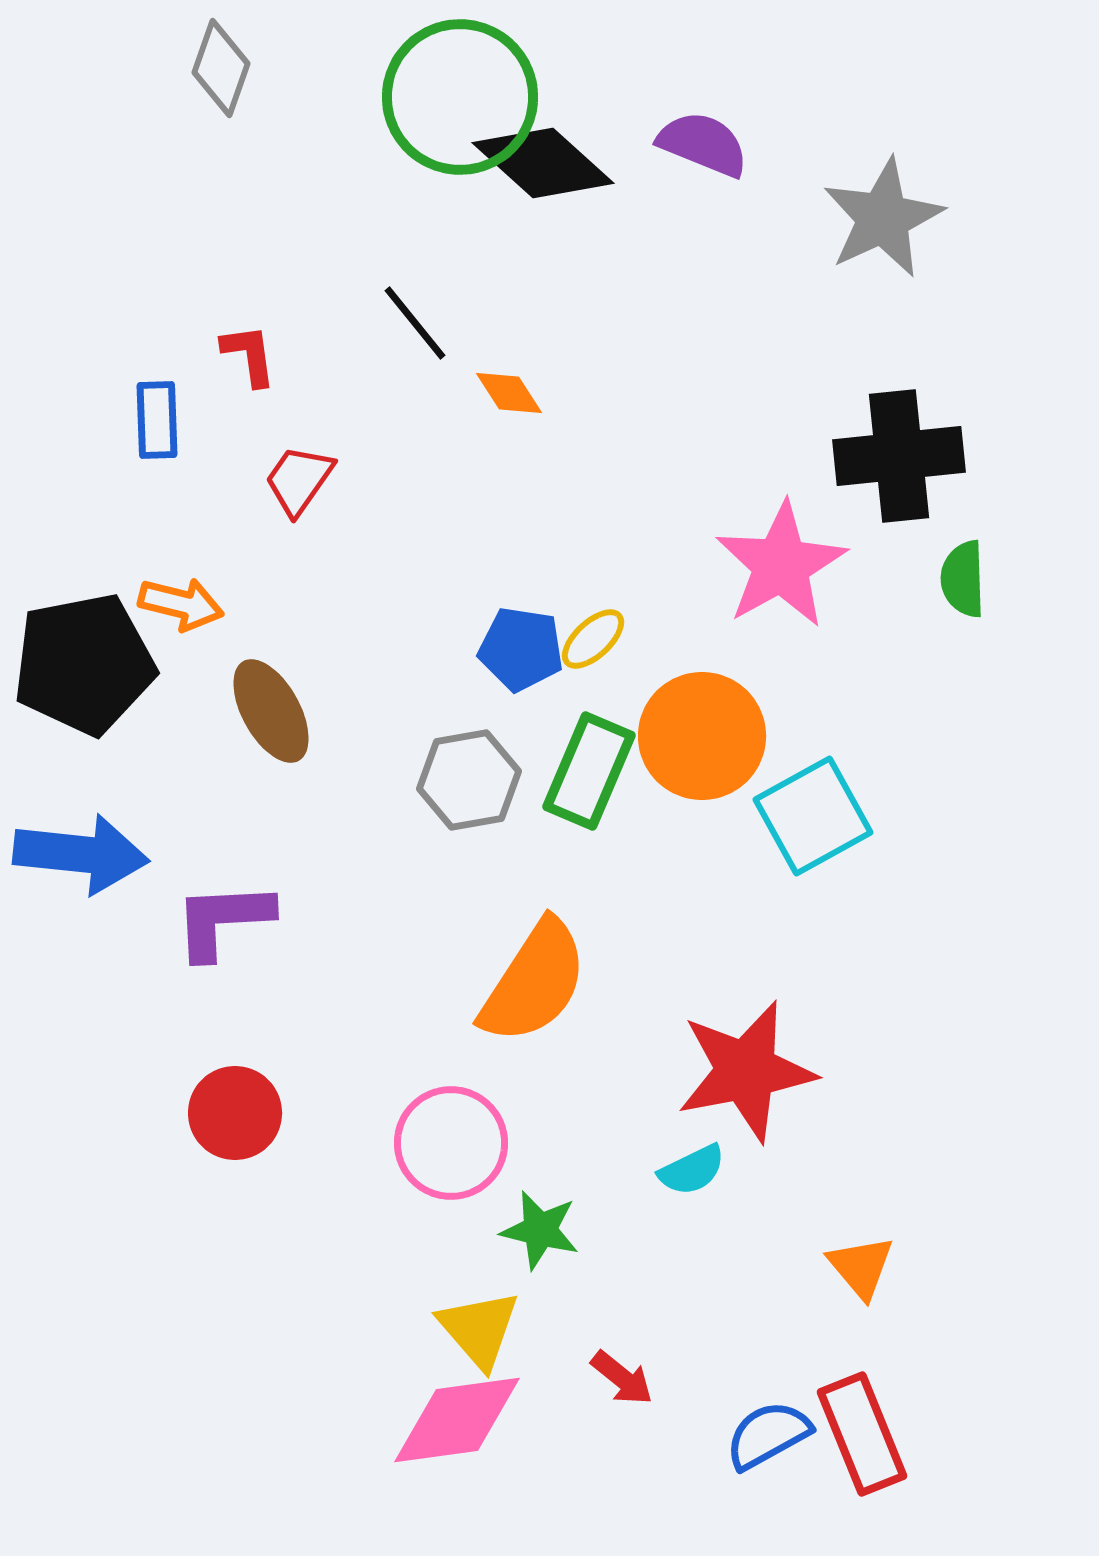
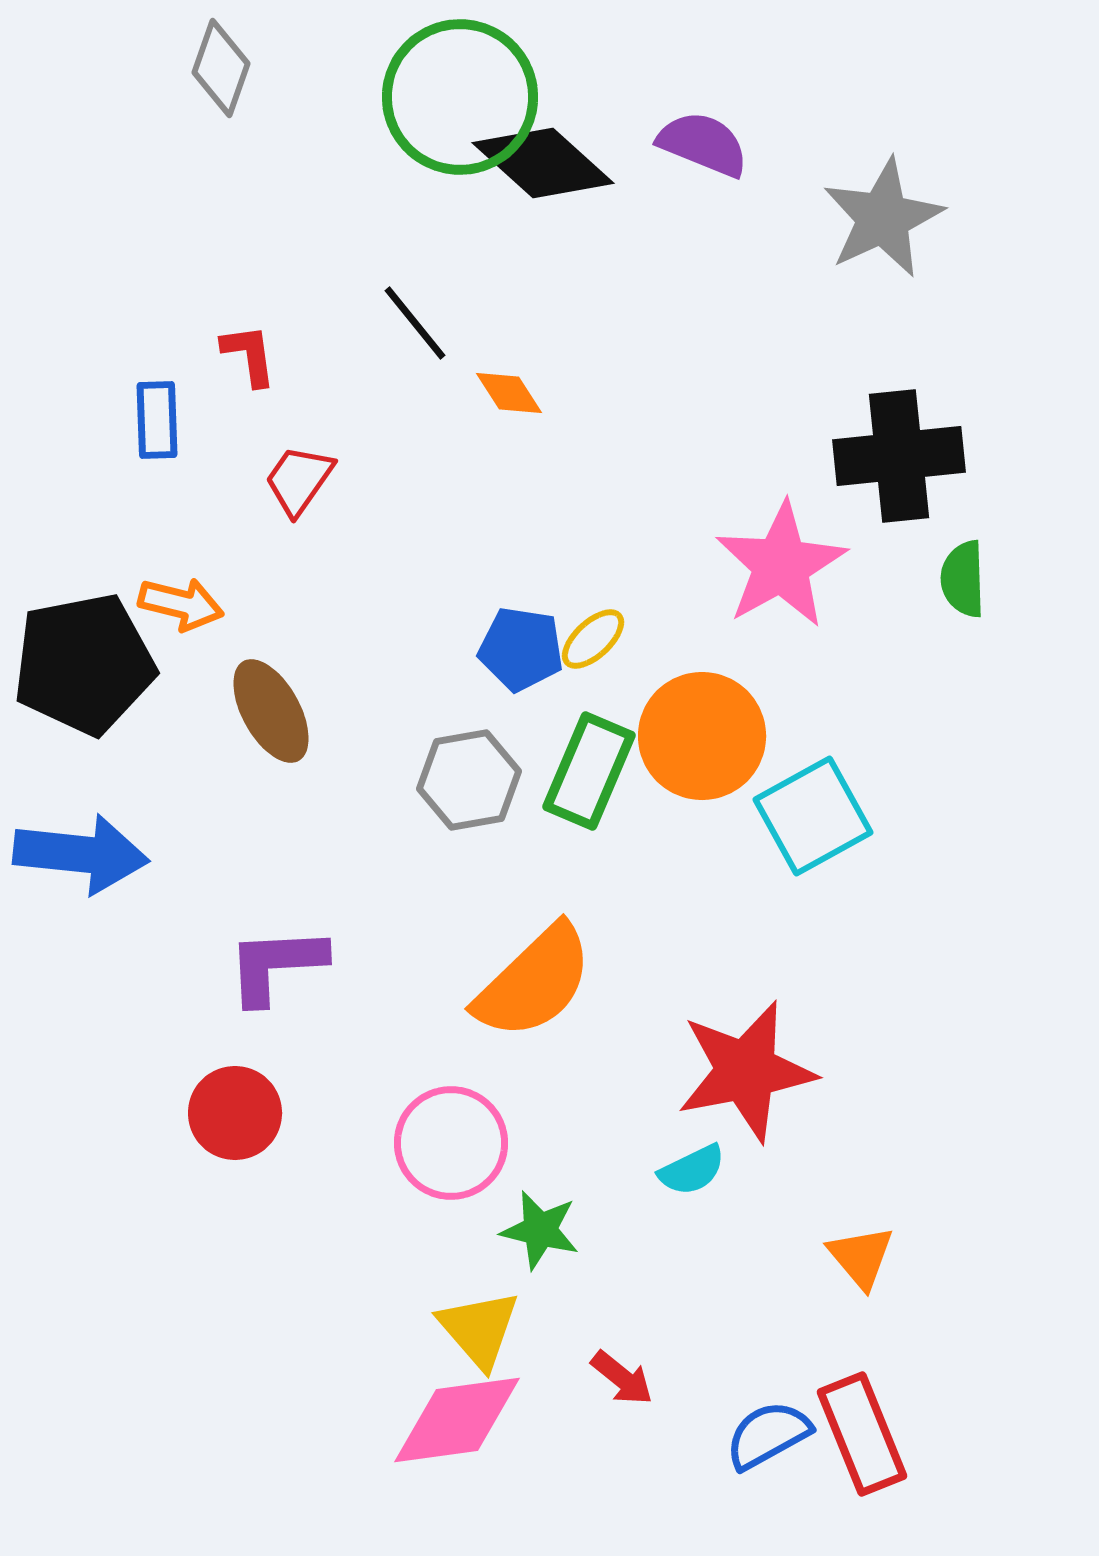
purple L-shape: moved 53 px right, 45 px down
orange semicircle: rotated 13 degrees clockwise
orange triangle: moved 10 px up
